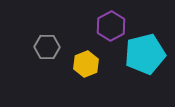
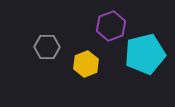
purple hexagon: rotated 8 degrees clockwise
